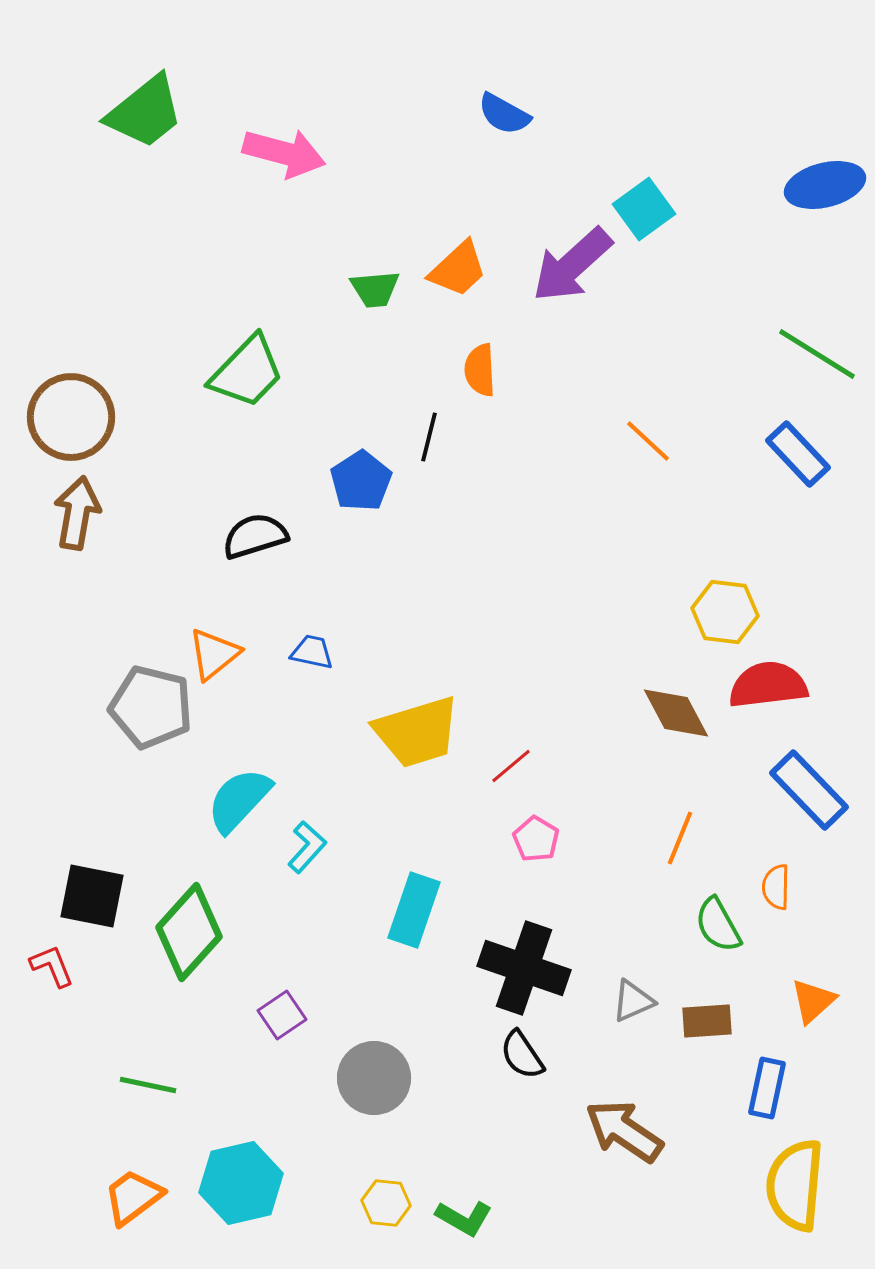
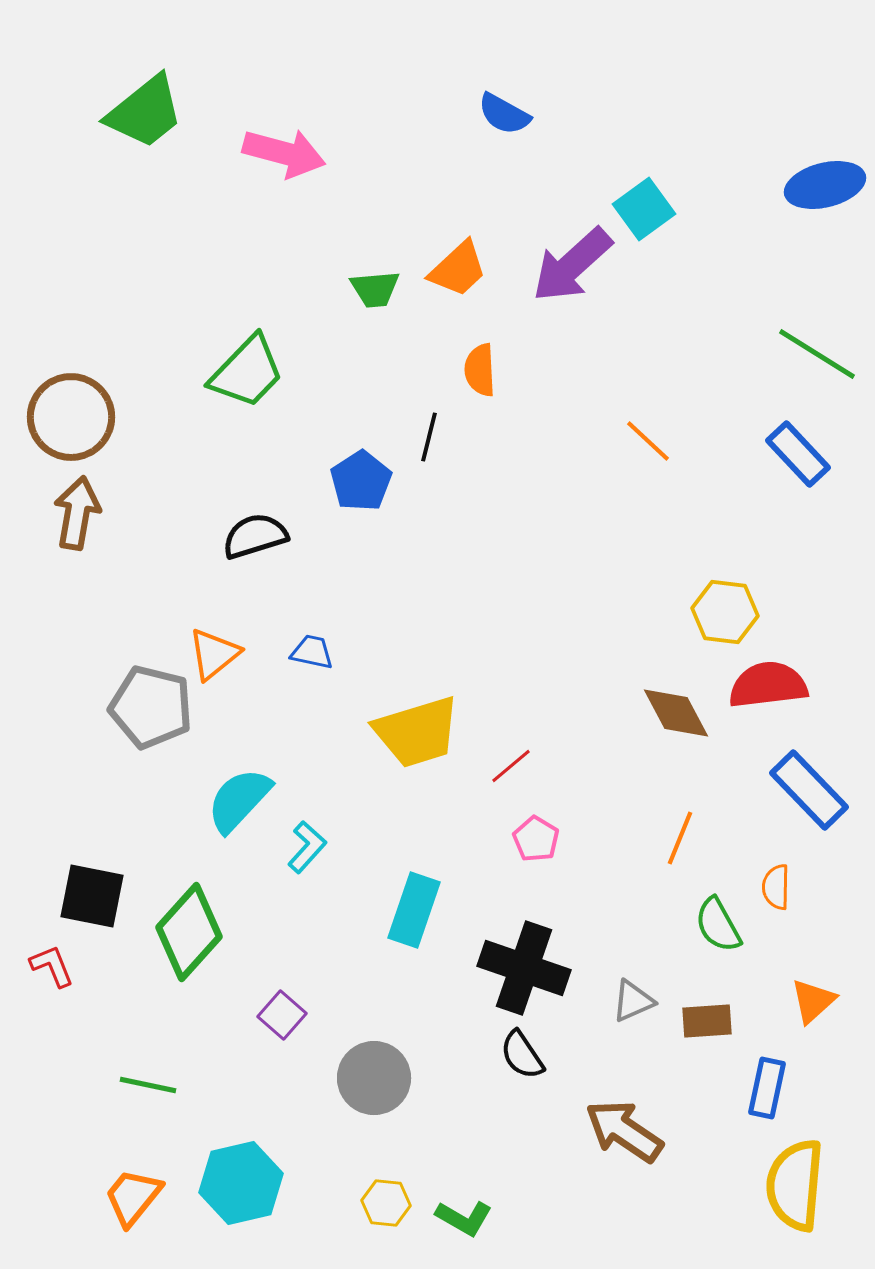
purple square at (282, 1015): rotated 15 degrees counterclockwise
orange trapezoid at (133, 1197): rotated 14 degrees counterclockwise
